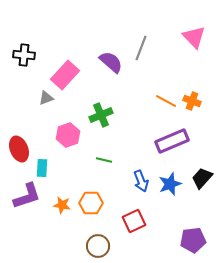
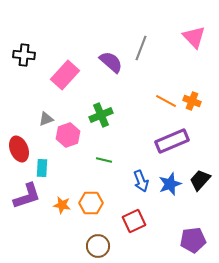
gray triangle: moved 21 px down
black trapezoid: moved 2 px left, 2 px down
